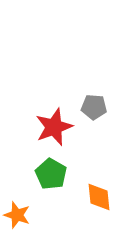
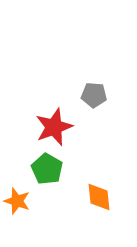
gray pentagon: moved 12 px up
green pentagon: moved 4 px left, 5 px up
orange star: moved 14 px up
